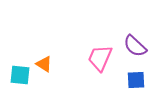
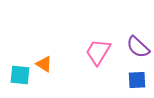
purple semicircle: moved 3 px right, 1 px down
pink trapezoid: moved 2 px left, 6 px up; rotated 8 degrees clockwise
blue square: moved 1 px right
